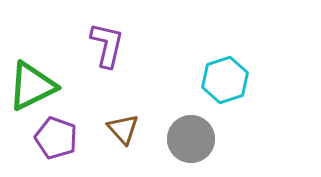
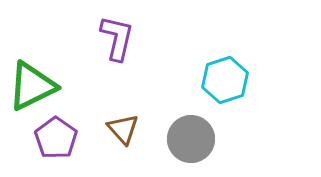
purple L-shape: moved 10 px right, 7 px up
purple pentagon: rotated 15 degrees clockwise
